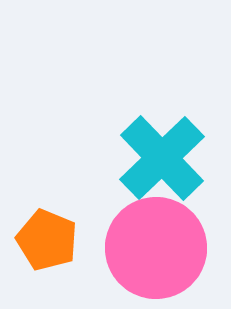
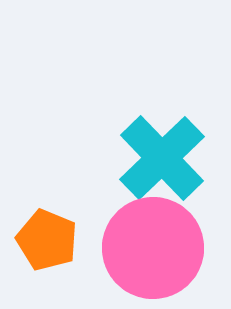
pink circle: moved 3 px left
